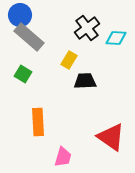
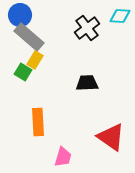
cyan diamond: moved 4 px right, 22 px up
yellow rectangle: moved 34 px left
green square: moved 2 px up
black trapezoid: moved 2 px right, 2 px down
